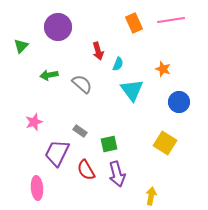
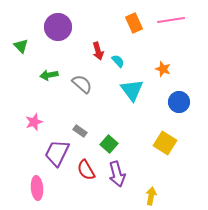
green triangle: rotated 28 degrees counterclockwise
cyan semicircle: moved 3 px up; rotated 64 degrees counterclockwise
green square: rotated 36 degrees counterclockwise
